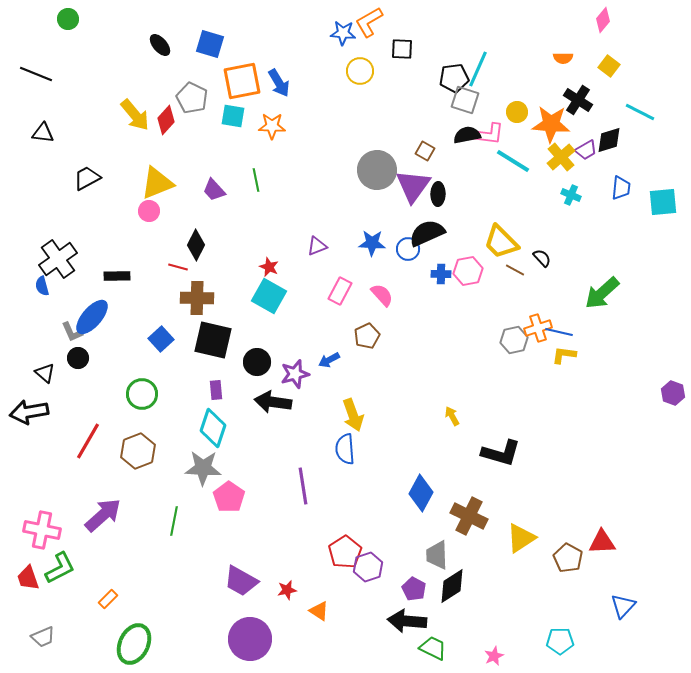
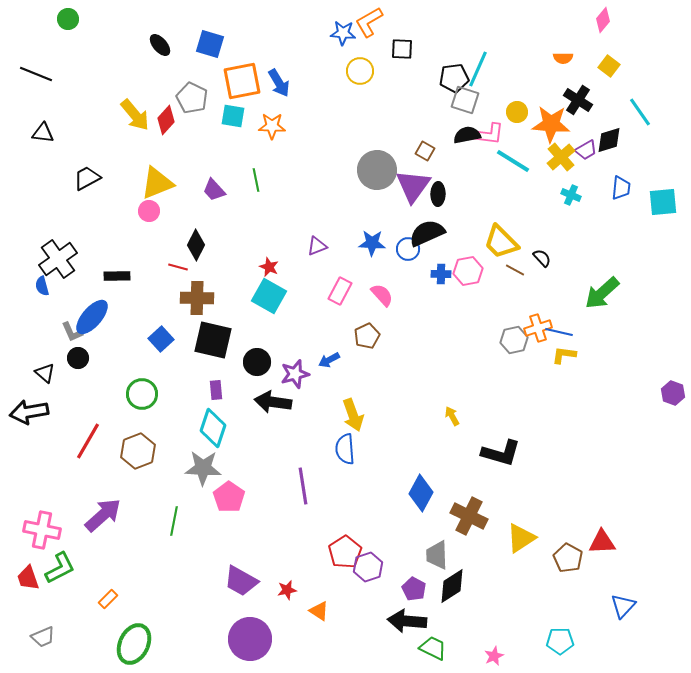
cyan line at (640, 112): rotated 28 degrees clockwise
